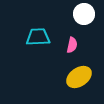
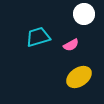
cyan trapezoid: rotated 15 degrees counterclockwise
pink semicircle: moved 1 px left; rotated 49 degrees clockwise
